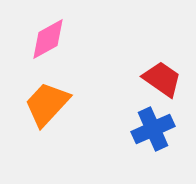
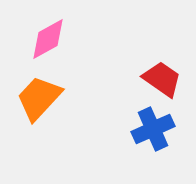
orange trapezoid: moved 8 px left, 6 px up
